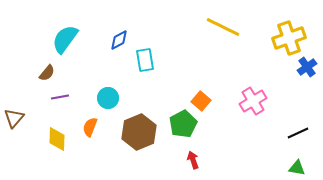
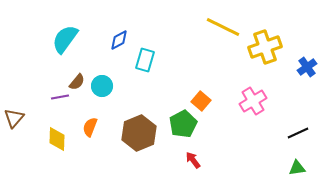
yellow cross: moved 24 px left, 9 px down
cyan rectangle: rotated 25 degrees clockwise
brown semicircle: moved 30 px right, 9 px down
cyan circle: moved 6 px left, 12 px up
brown hexagon: moved 1 px down
red arrow: rotated 18 degrees counterclockwise
green triangle: rotated 18 degrees counterclockwise
